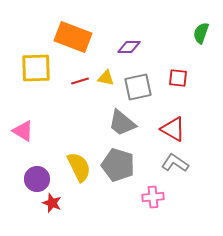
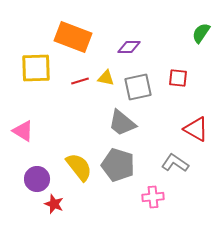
green semicircle: rotated 15 degrees clockwise
red triangle: moved 23 px right
yellow semicircle: rotated 12 degrees counterclockwise
red star: moved 2 px right, 1 px down
